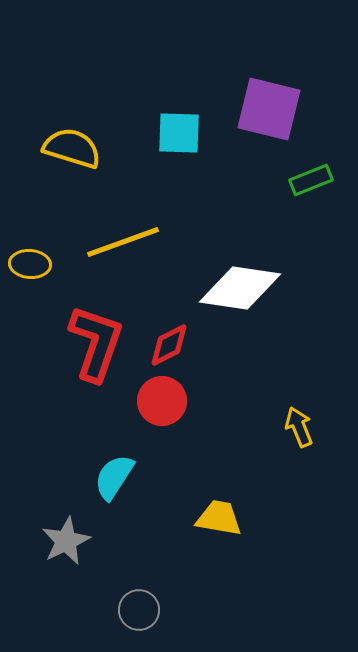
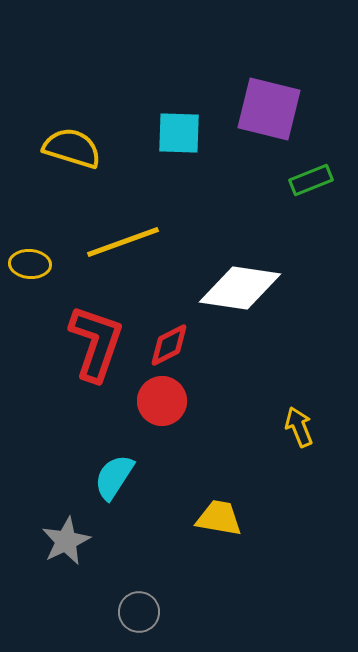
gray circle: moved 2 px down
